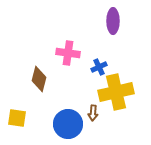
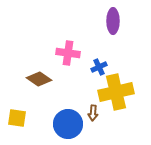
brown diamond: rotated 70 degrees counterclockwise
